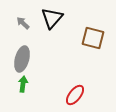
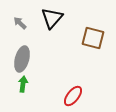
gray arrow: moved 3 px left
red ellipse: moved 2 px left, 1 px down
